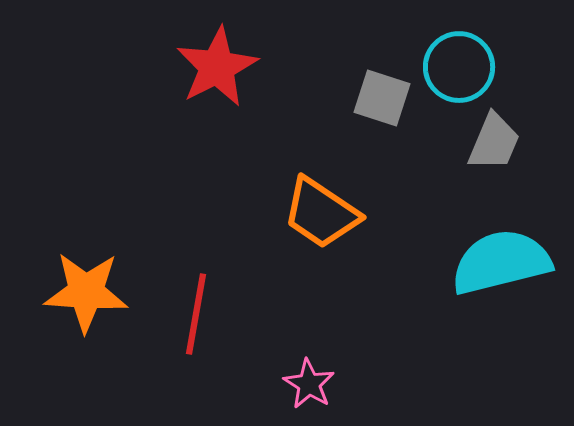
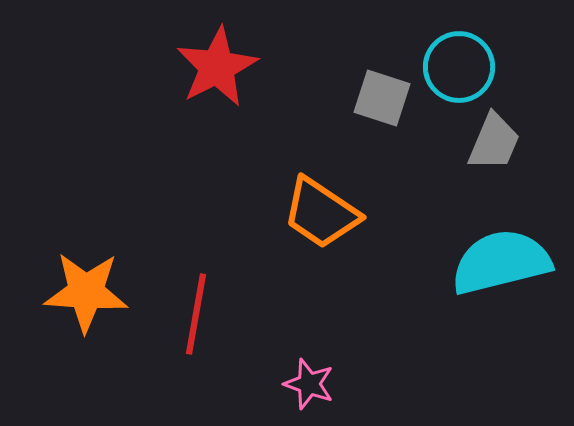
pink star: rotated 12 degrees counterclockwise
